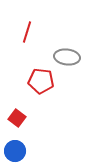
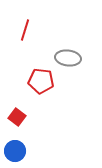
red line: moved 2 px left, 2 px up
gray ellipse: moved 1 px right, 1 px down
red square: moved 1 px up
